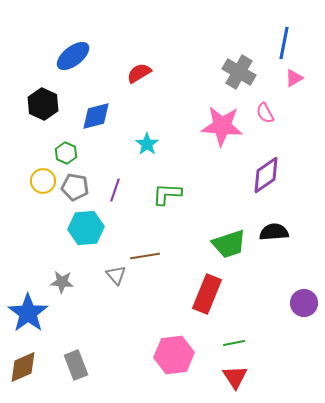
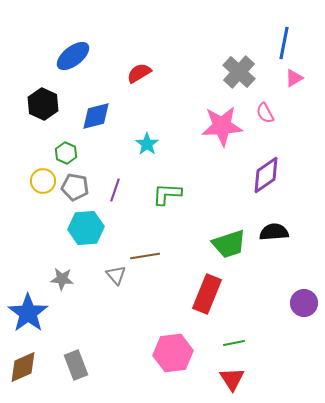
gray cross: rotated 12 degrees clockwise
pink star: rotated 9 degrees counterclockwise
gray star: moved 3 px up
pink hexagon: moved 1 px left, 2 px up
red triangle: moved 3 px left, 2 px down
